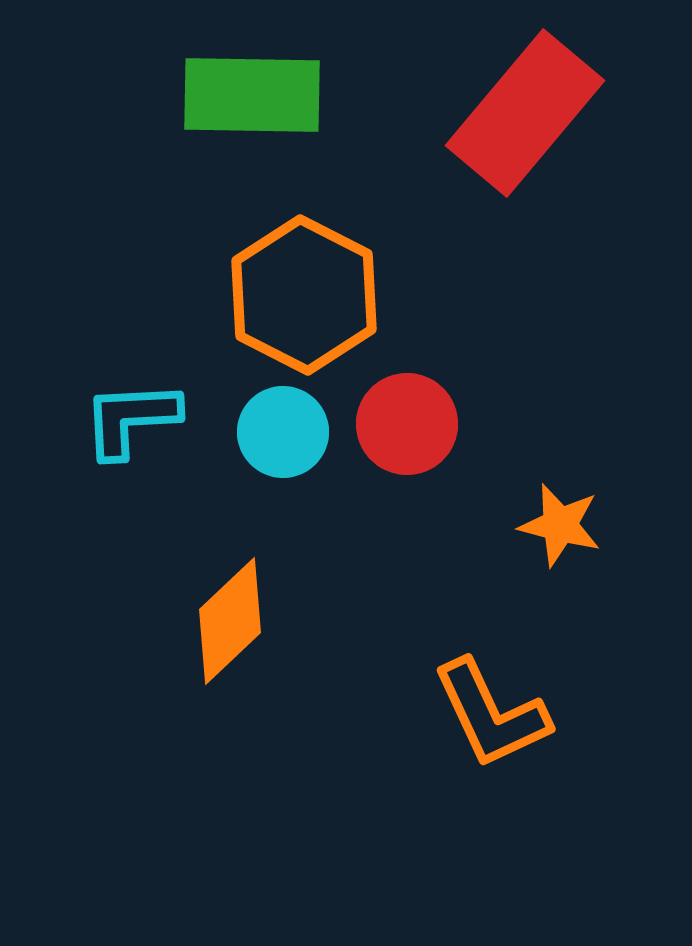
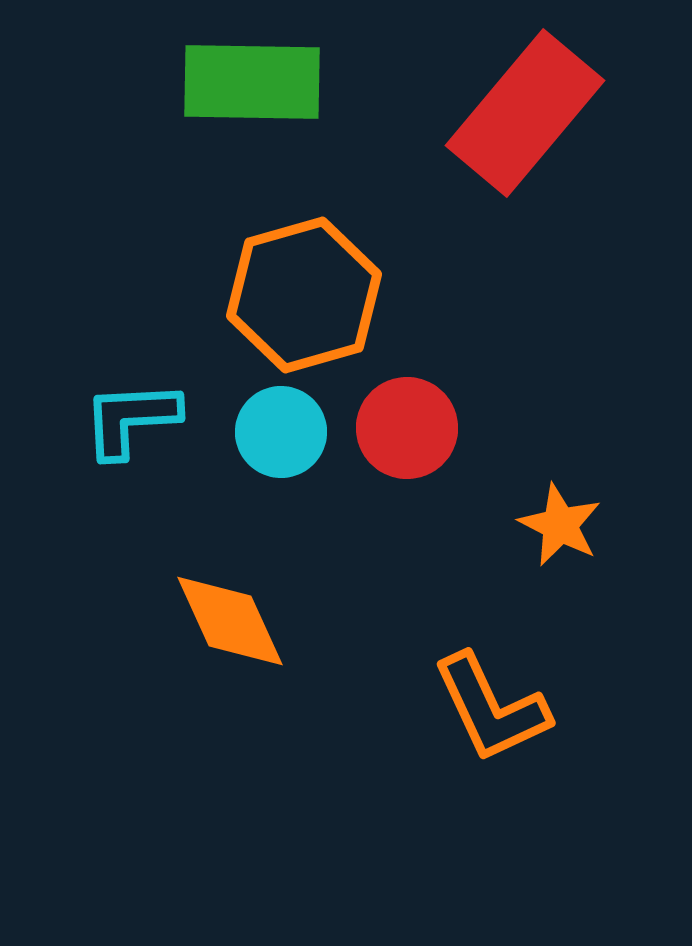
green rectangle: moved 13 px up
orange hexagon: rotated 17 degrees clockwise
red circle: moved 4 px down
cyan circle: moved 2 px left
orange star: rotated 12 degrees clockwise
orange diamond: rotated 71 degrees counterclockwise
orange L-shape: moved 6 px up
